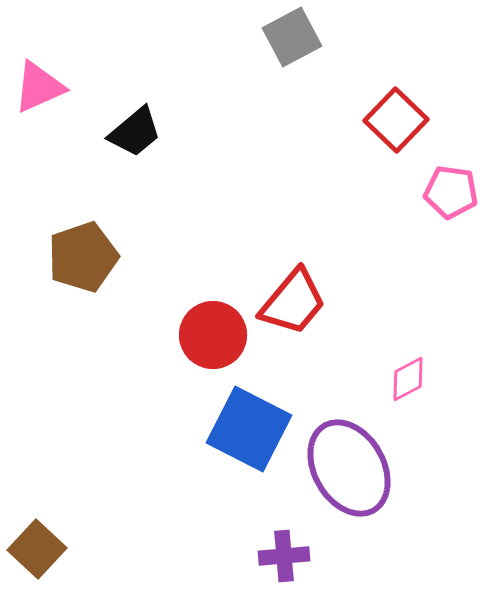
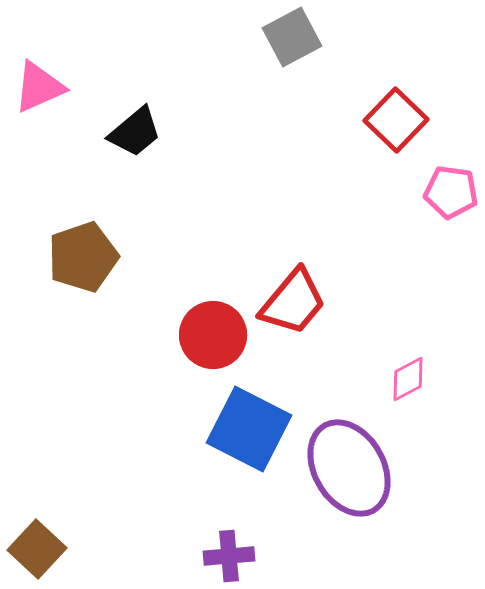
purple cross: moved 55 px left
